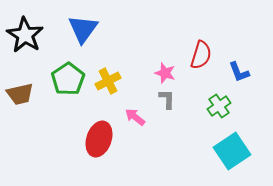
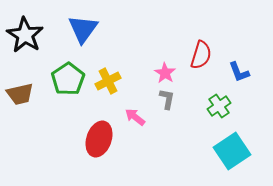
pink star: rotated 15 degrees clockwise
gray L-shape: rotated 10 degrees clockwise
